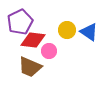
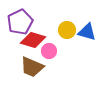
blue triangle: moved 2 px left; rotated 18 degrees counterclockwise
red diamond: rotated 10 degrees clockwise
brown trapezoid: moved 2 px right
